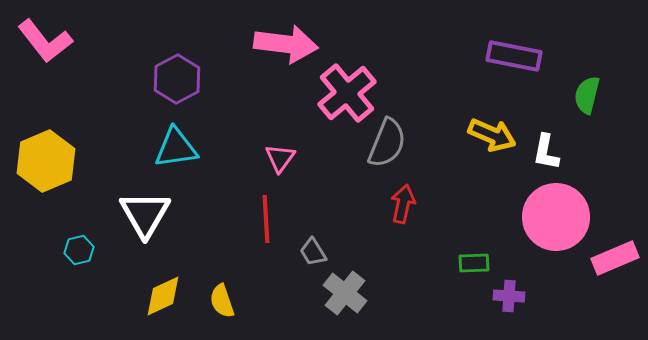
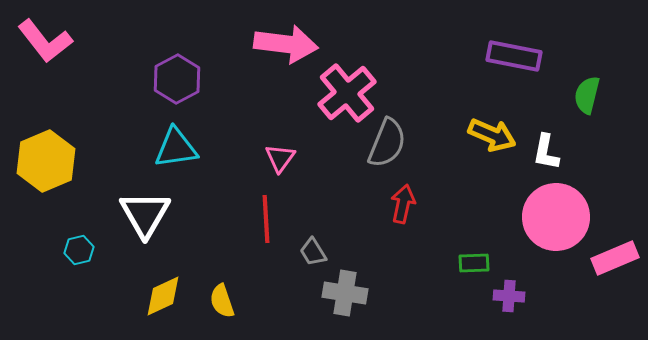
gray cross: rotated 30 degrees counterclockwise
